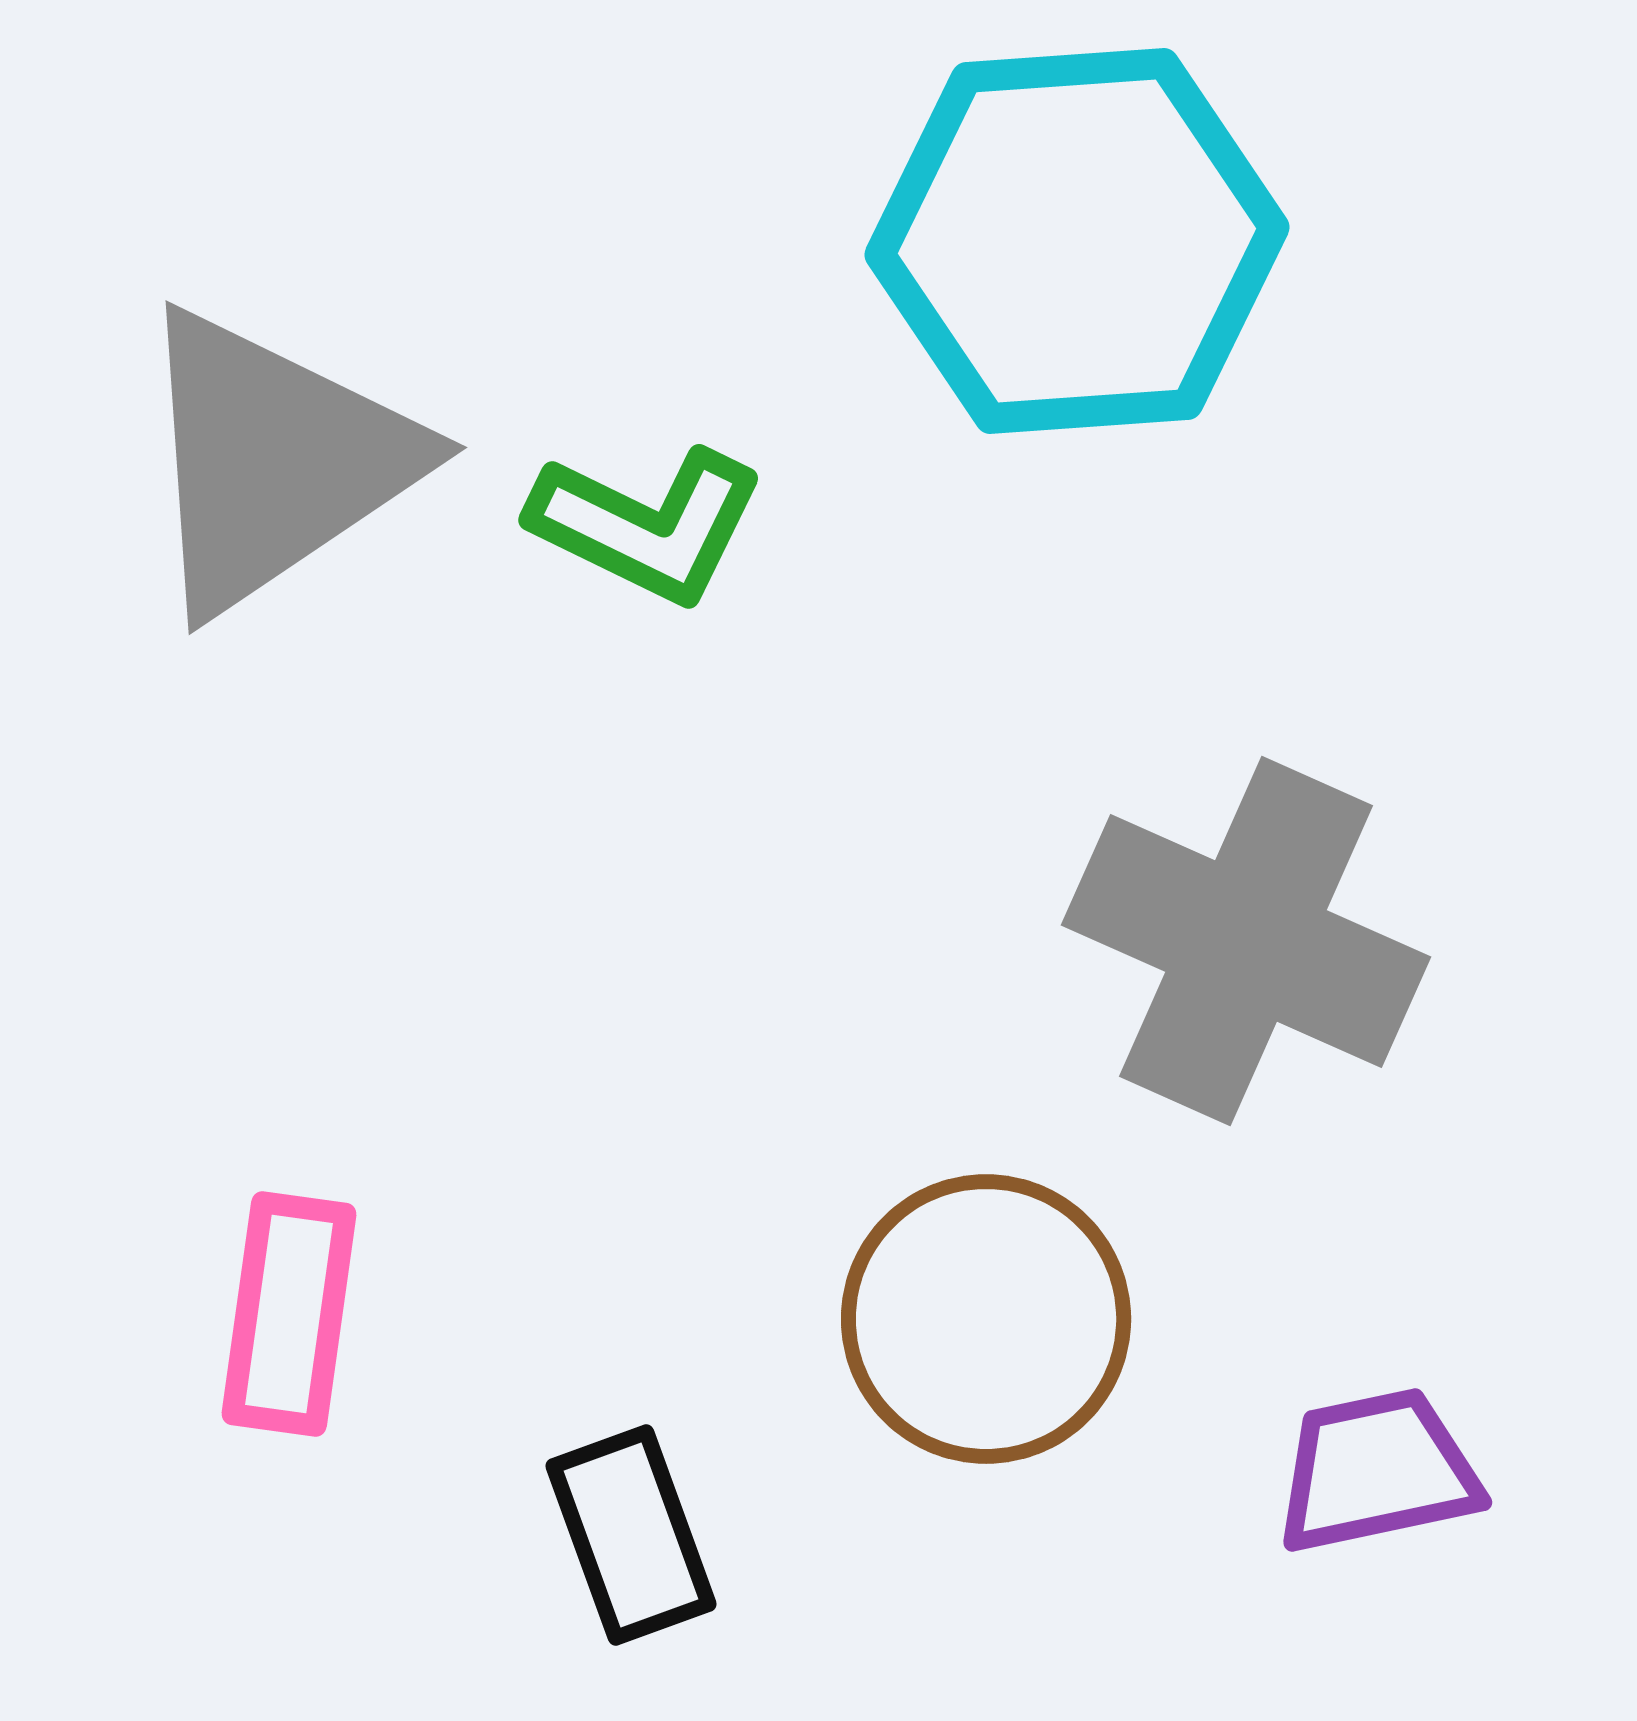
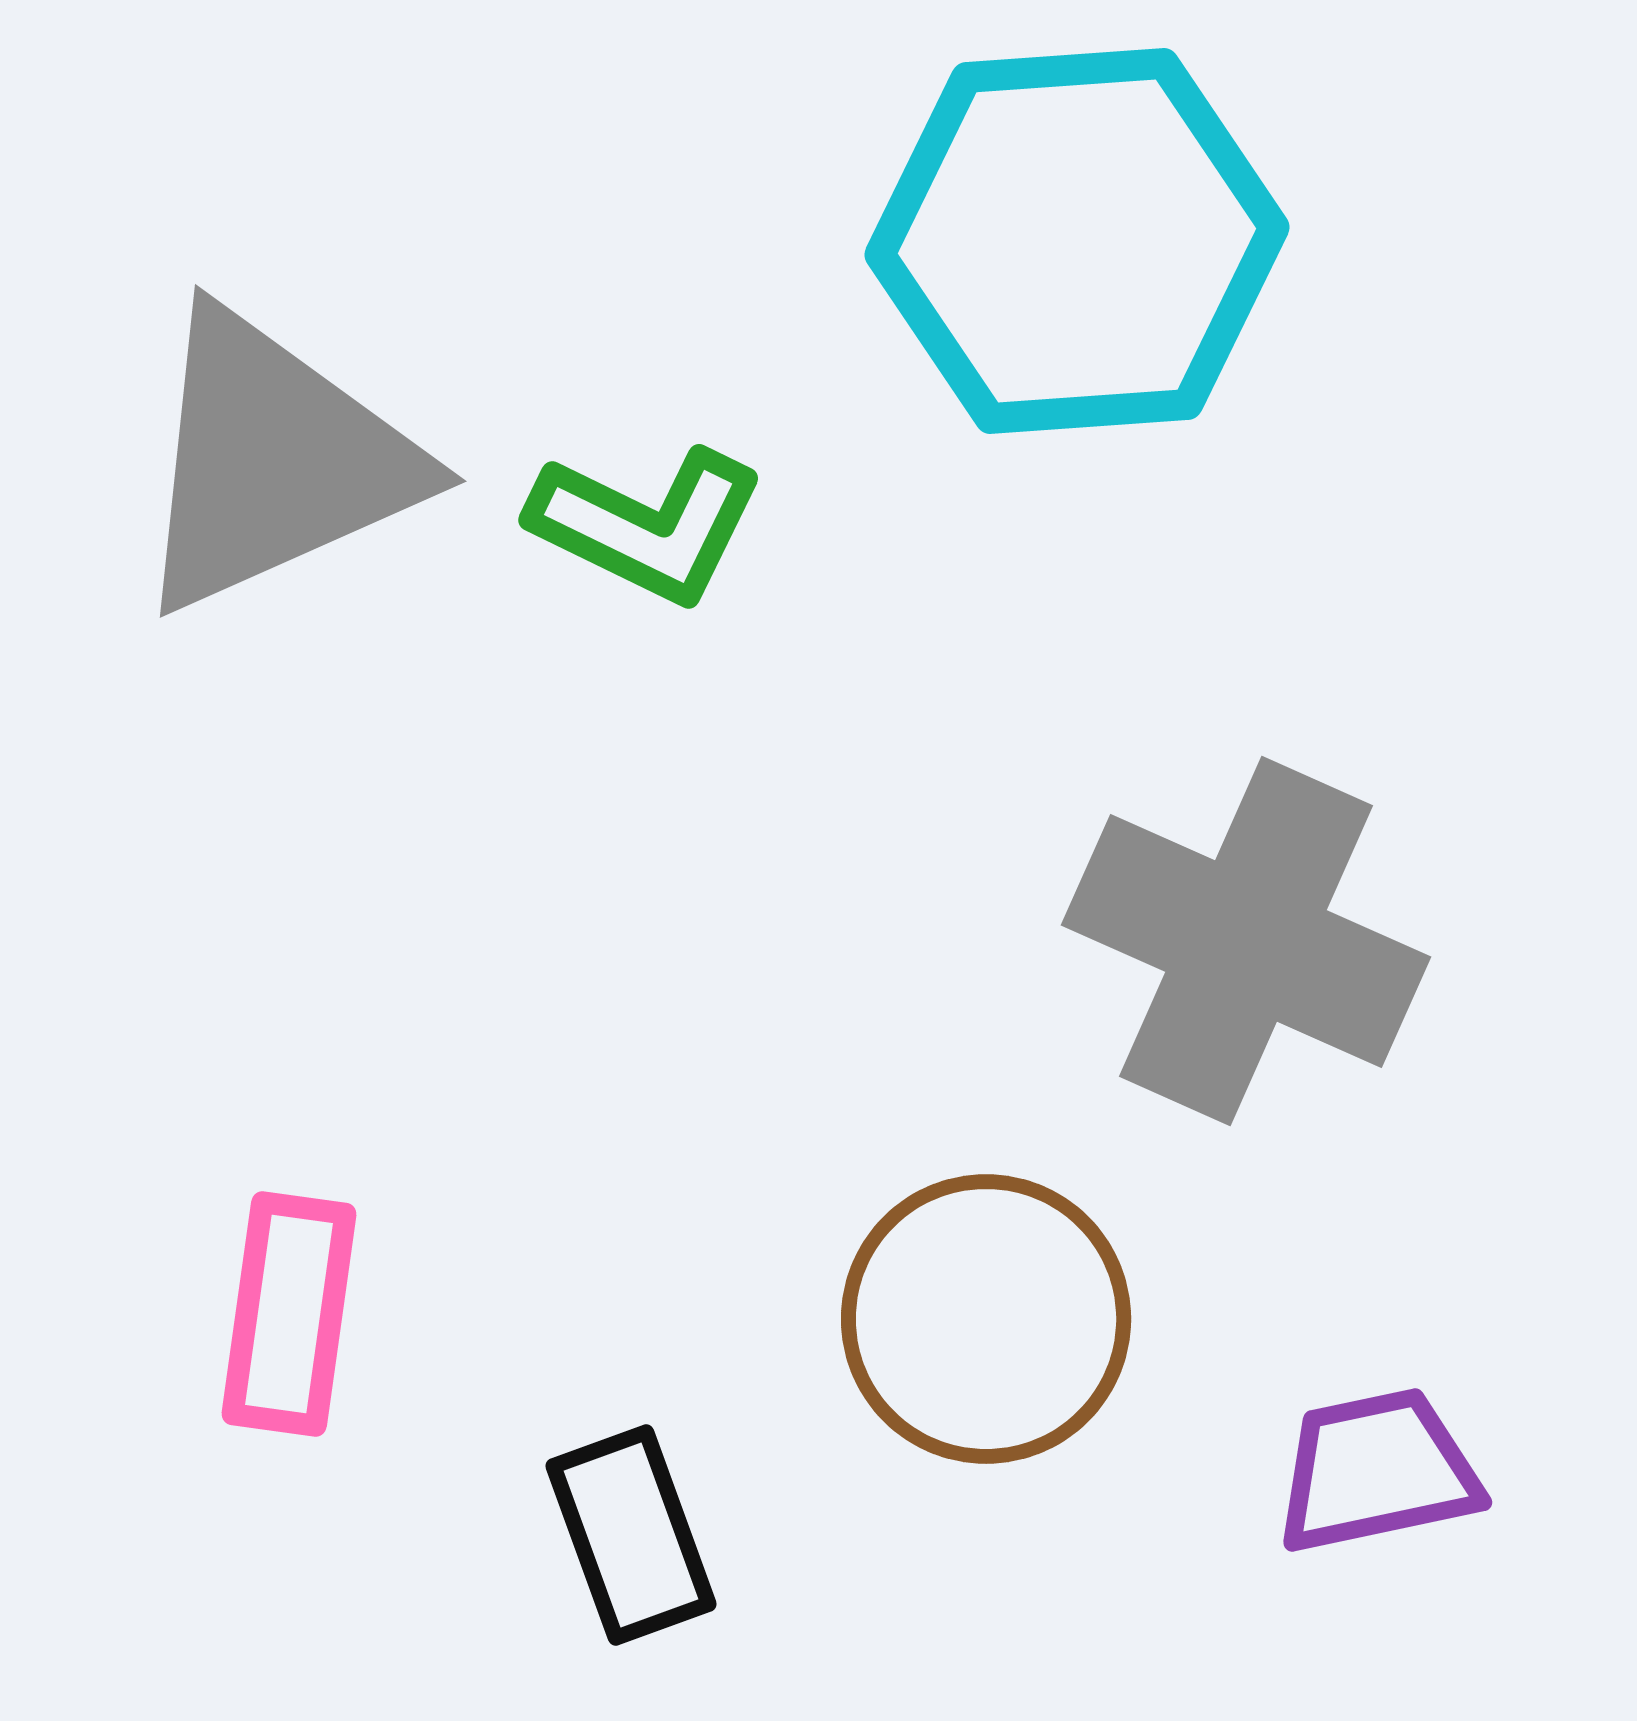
gray triangle: rotated 10 degrees clockwise
